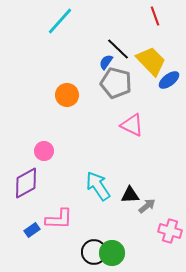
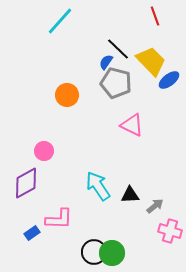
gray arrow: moved 8 px right
blue rectangle: moved 3 px down
